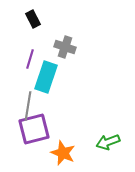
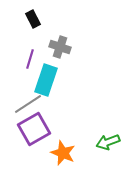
gray cross: moved 5 px left
cyan rectangle: moved 3 px down
gray line: moved 2 px up; rotated 48 degrees clockwise
purple square: rotated 16 degrees counterclockwise
